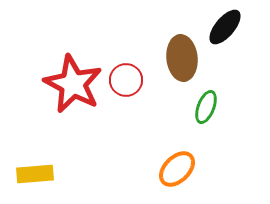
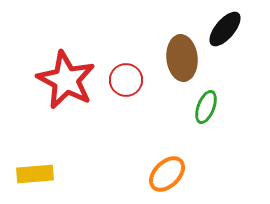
black ellipse: moved 2 px down
red star: moved 7 px left, 4 px up
orange ellipse: moved 10 px left, 5 px down
